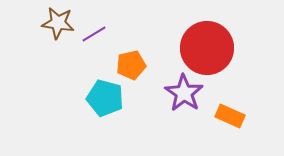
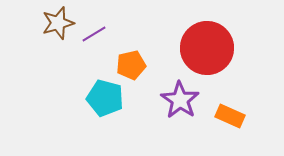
brown star: rotated 24 degrees counterclockwise
purple star: moved 4 px left, 7 px down
